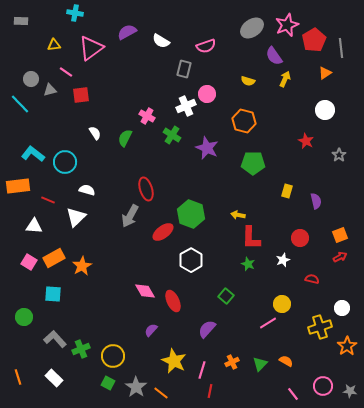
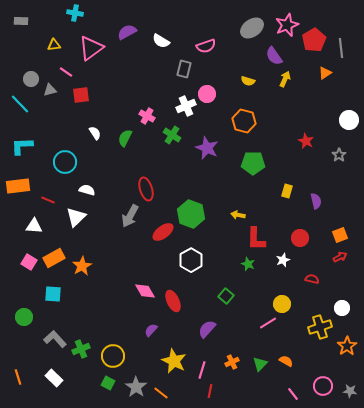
white circle at (325, 110): moved 24 px right, 10 px down
cyan L-shape at (33, 154): moved 11 px left, 8 px up; rotated 40 degrees counterclockwise
red L-shape at (251, 238): moved 5 px right, 1 px down
